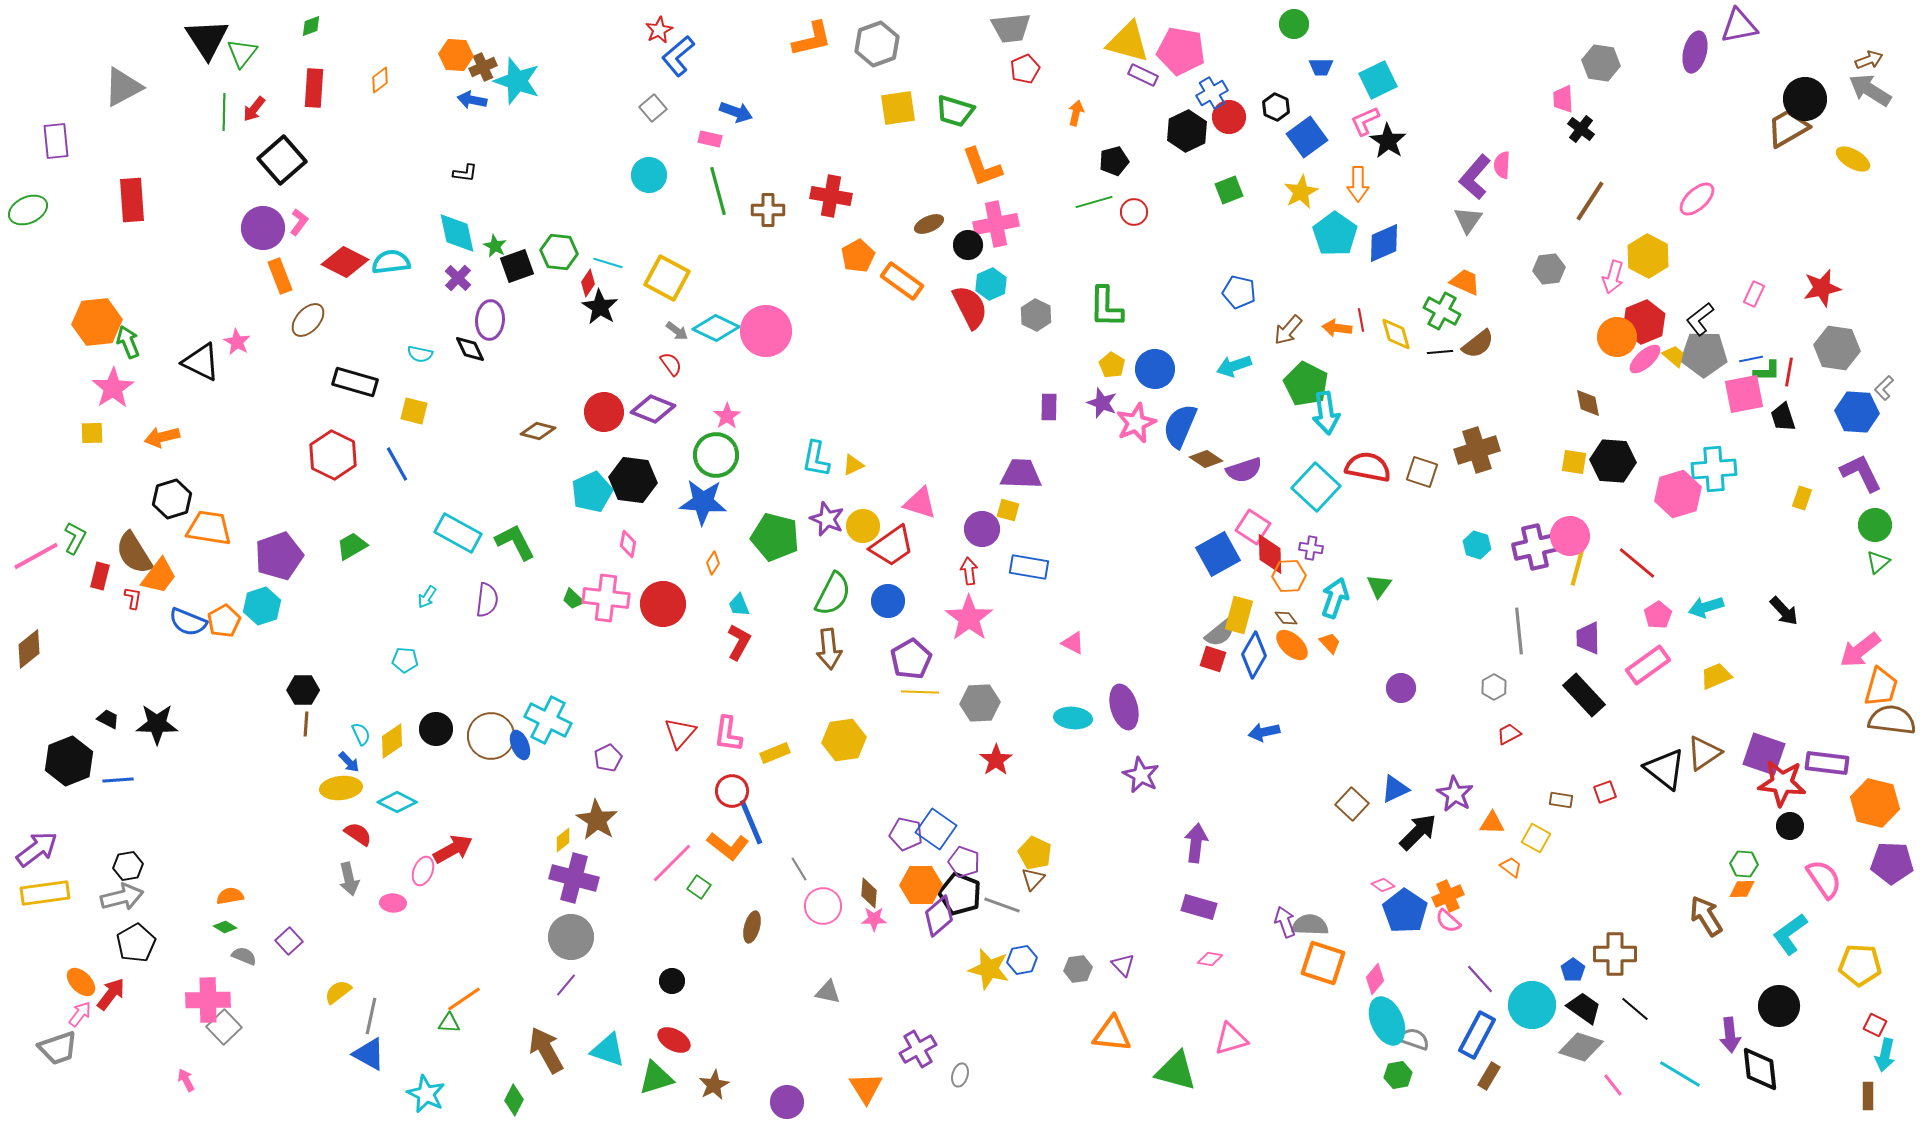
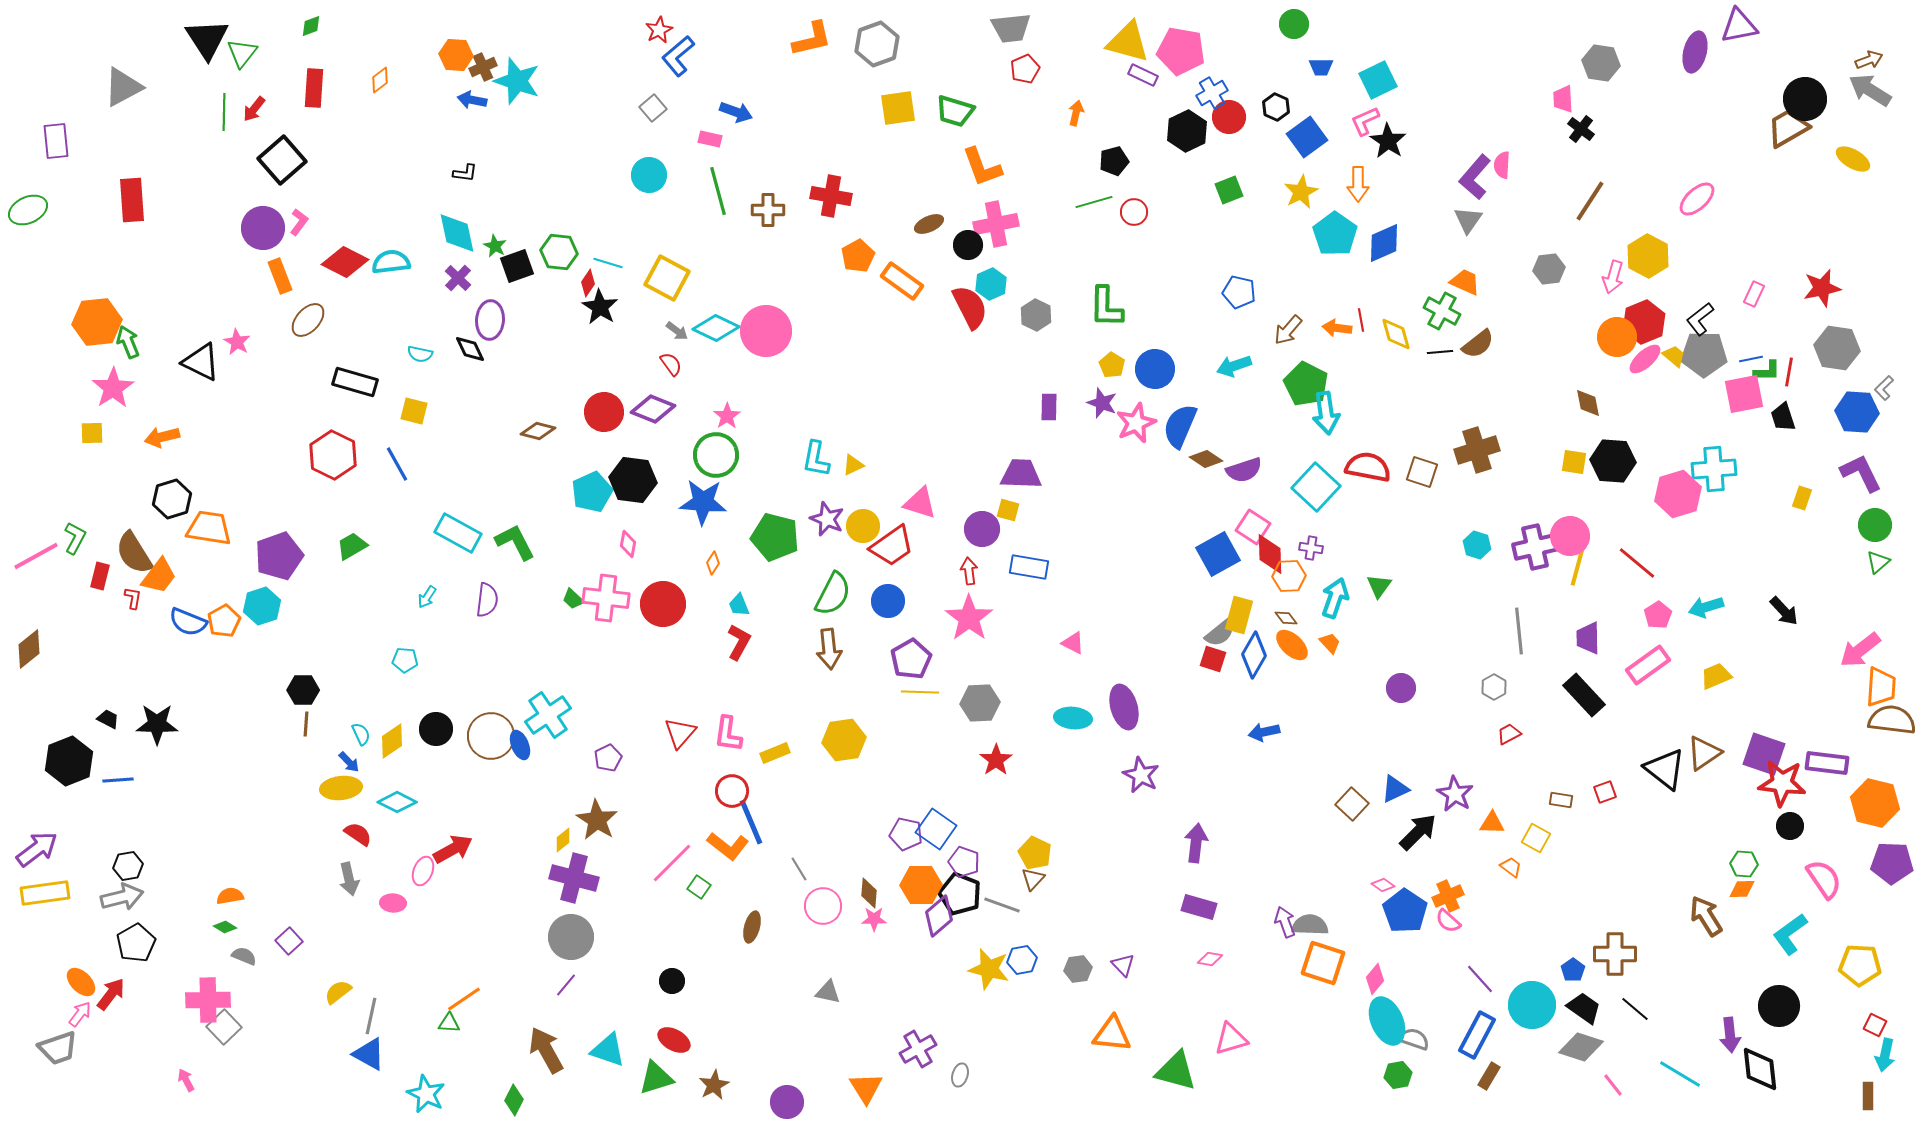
orange trapezoid at (1881, 687): rotated 12 degrees counterclockwise
cyan cross at (548, 720): moved 5 px up; rotated 30 degrees clockwise
